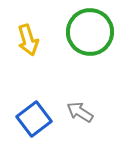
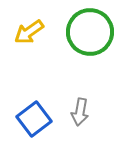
yellow arrow: moved 1 px right, 8 px up; rotated 72 degrees clockwise
gray arrow: rotated 112 degrees counterclockwise
